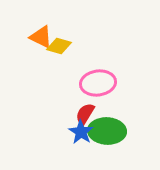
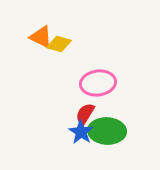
yellow diamond: moved 2 px up
